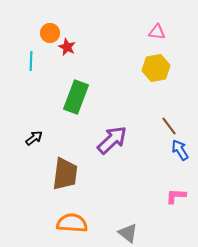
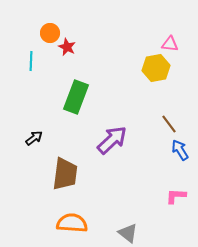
pink triangle: moved 13 px right, 12 px down
brown line: moved 2 px up
